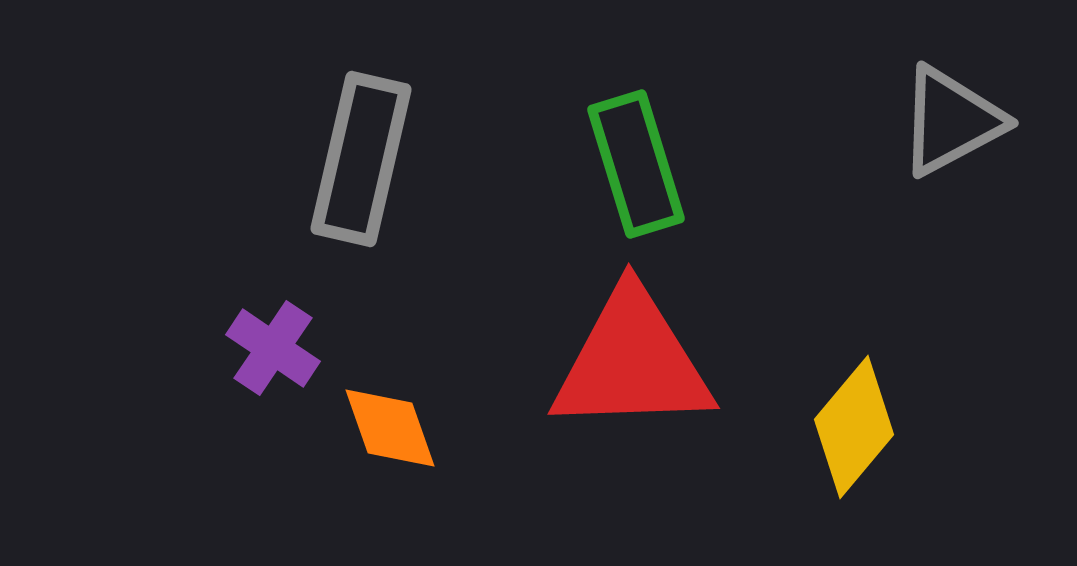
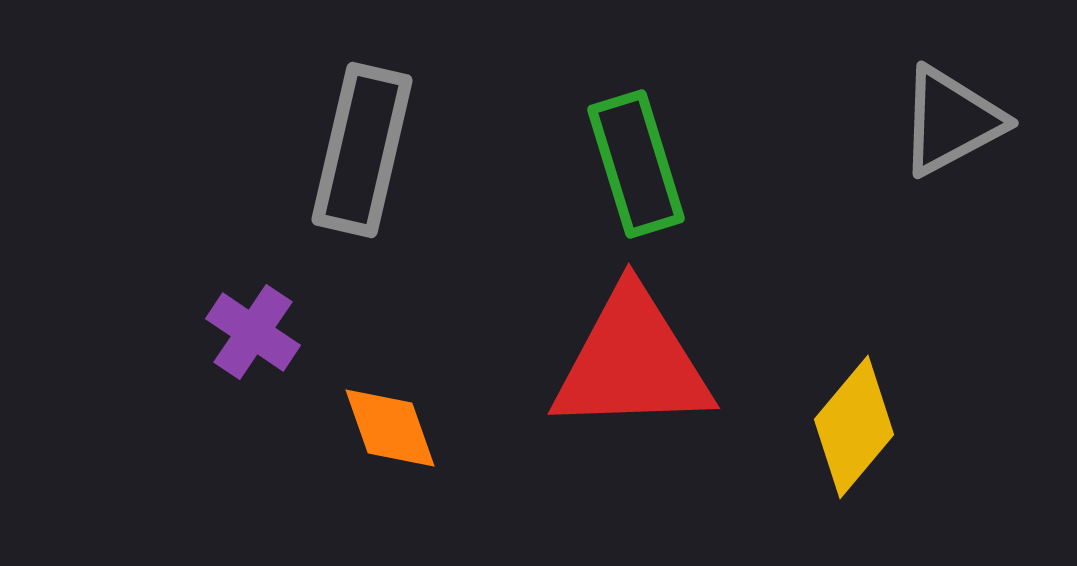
gray rectangle: moved 1 px right, 9 px up
purple cross: moved 20 px left, 16 px up
